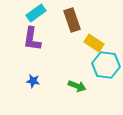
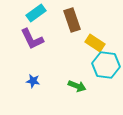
purple L-shape: rotated 35 degrees counterclockwise
yellow rectangle: moved 1 px right
